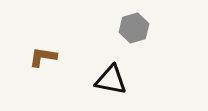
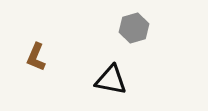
brown L-shape: moved 7 px left; rotated 76 degrees counterclockwise
